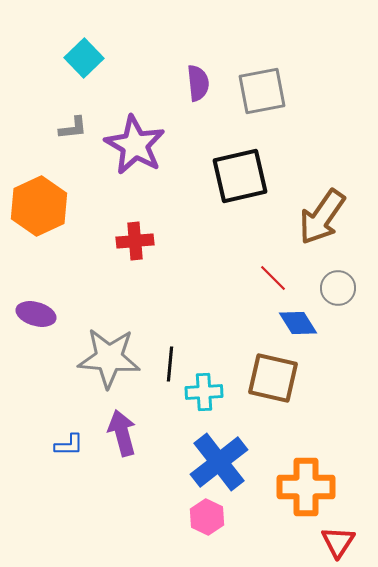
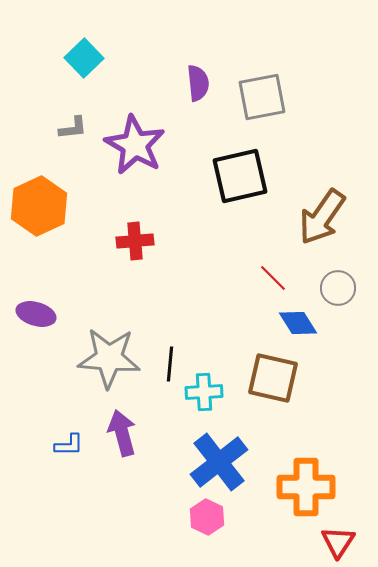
gray square: moved 6 px down
